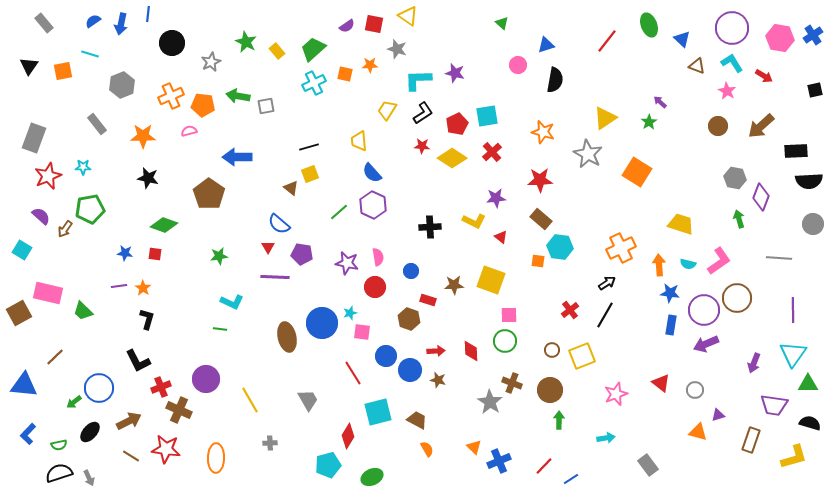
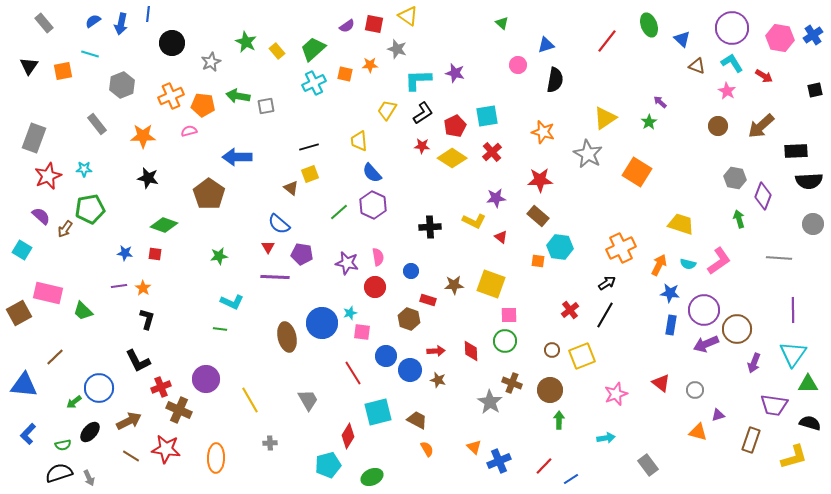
red pentagon at (457, 124): moved 2 px left, 2 px down
cyan star at (83, 167): moved 1 px right, 2 px down
purple diamond at (761, 197): moved 2 px right, 1 px up
brown rectangle at (541, 219): moved 3 px left, 3 px up
orange arrow at (659, 265): rotated 30 degrees clockwise
yellow square at (491, 280): moved 4 px down
brown circle at (737, 298): moved 31 px down
green semicircle at (59, 445): moved 4 px right
